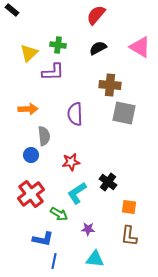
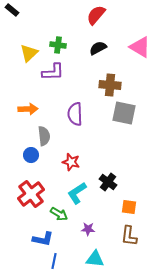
red star: rotated 24 degrees clockwise
